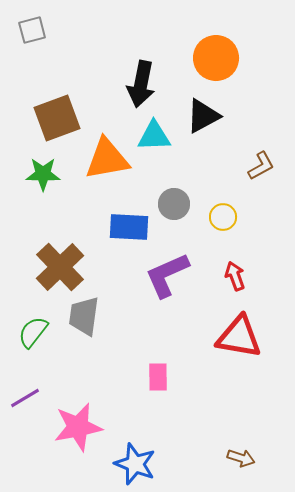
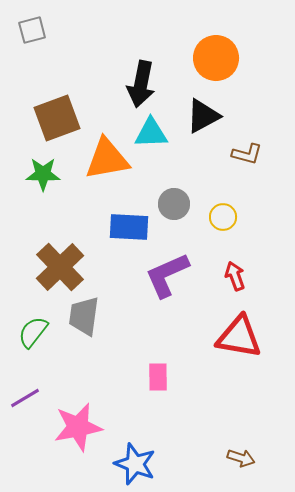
cyan triangle: moved 3 px left, 3 px up
brown L-shape: moved 14 px left, 12 px up; rotated 44 degrees clockwise
